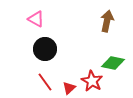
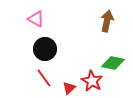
red line: moved 1 px left, 4 px up
